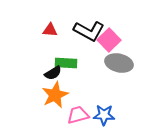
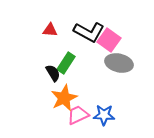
black L-shape: moved 1 px down
pink square: rotated 10 degrees counterclockwise
green rectangle: rotated 60 degrees counterclockwise
black semicircle: rotated 90 degrees counterclockwise
orange star: moved 9 px right, 3 px down
pink trapezoid: rotated 10 degrees counterclockwise
